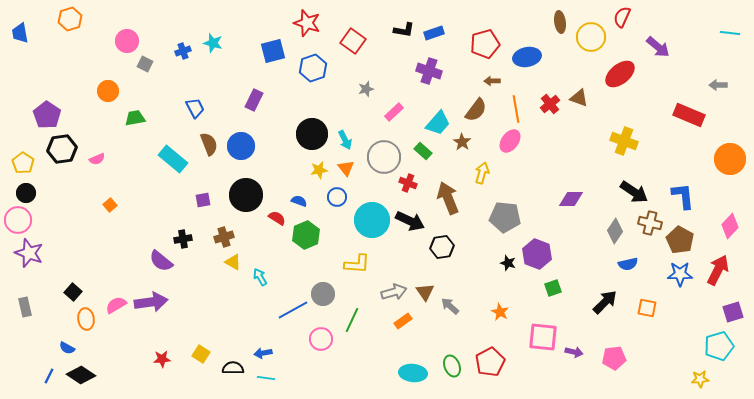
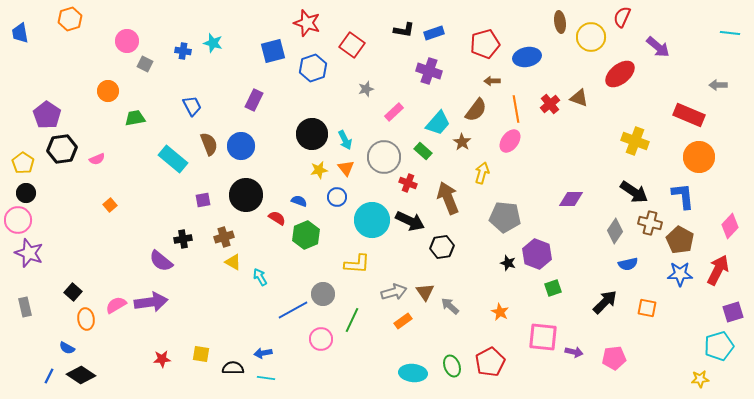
red square at (353, 41): moved 1 px left, 4 px down
blue cross at (183, 51): rotated 28 degrees clockwise
blue trapezoid at (195, 108): moved 3 px left, 2 px up
yellow cross at (624, 141): moved 11 px right
orange circle at (730, 159): moved 31 px left, 2 px up
yellow square at (201, 354): rotated 24 degrees counterclockwise
